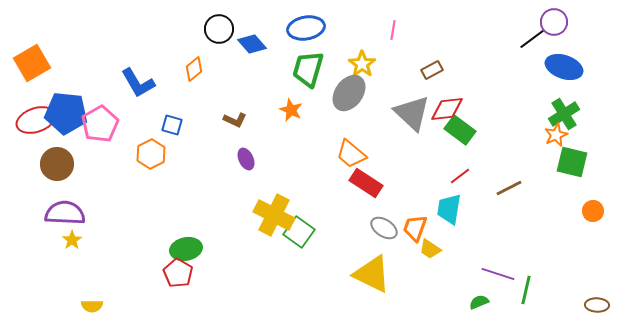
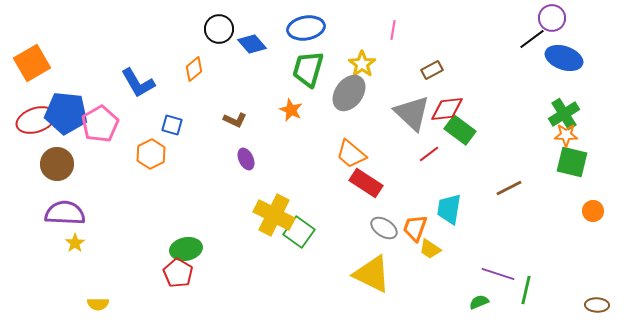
purple circle at (554, 22): moved 2 px left, 4 px up
blue ellipse at (564, 67): moved 9 px up
orange star at (556, 135): moved 10 px right; rotated 25 degrees clockwise
red line at (460, 176): moved 31 px left, 22 px up
yellow star at (72, 240): moved 3 px right, 3 px down
yellow semicircle at (92, 306): moved 6 px right, 2 px up
